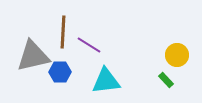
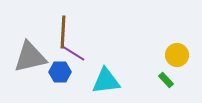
purple line: moved 16 px left, 8 px down
gray triangle: moved 3 px left, 1 px down
